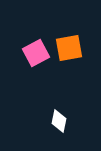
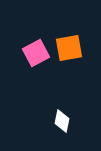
white diamond: moved 3 px right
